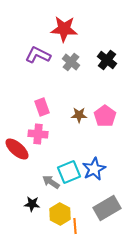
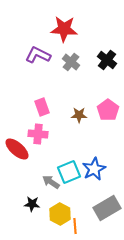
pink pentagon: moved 3 px right, 6 px up
